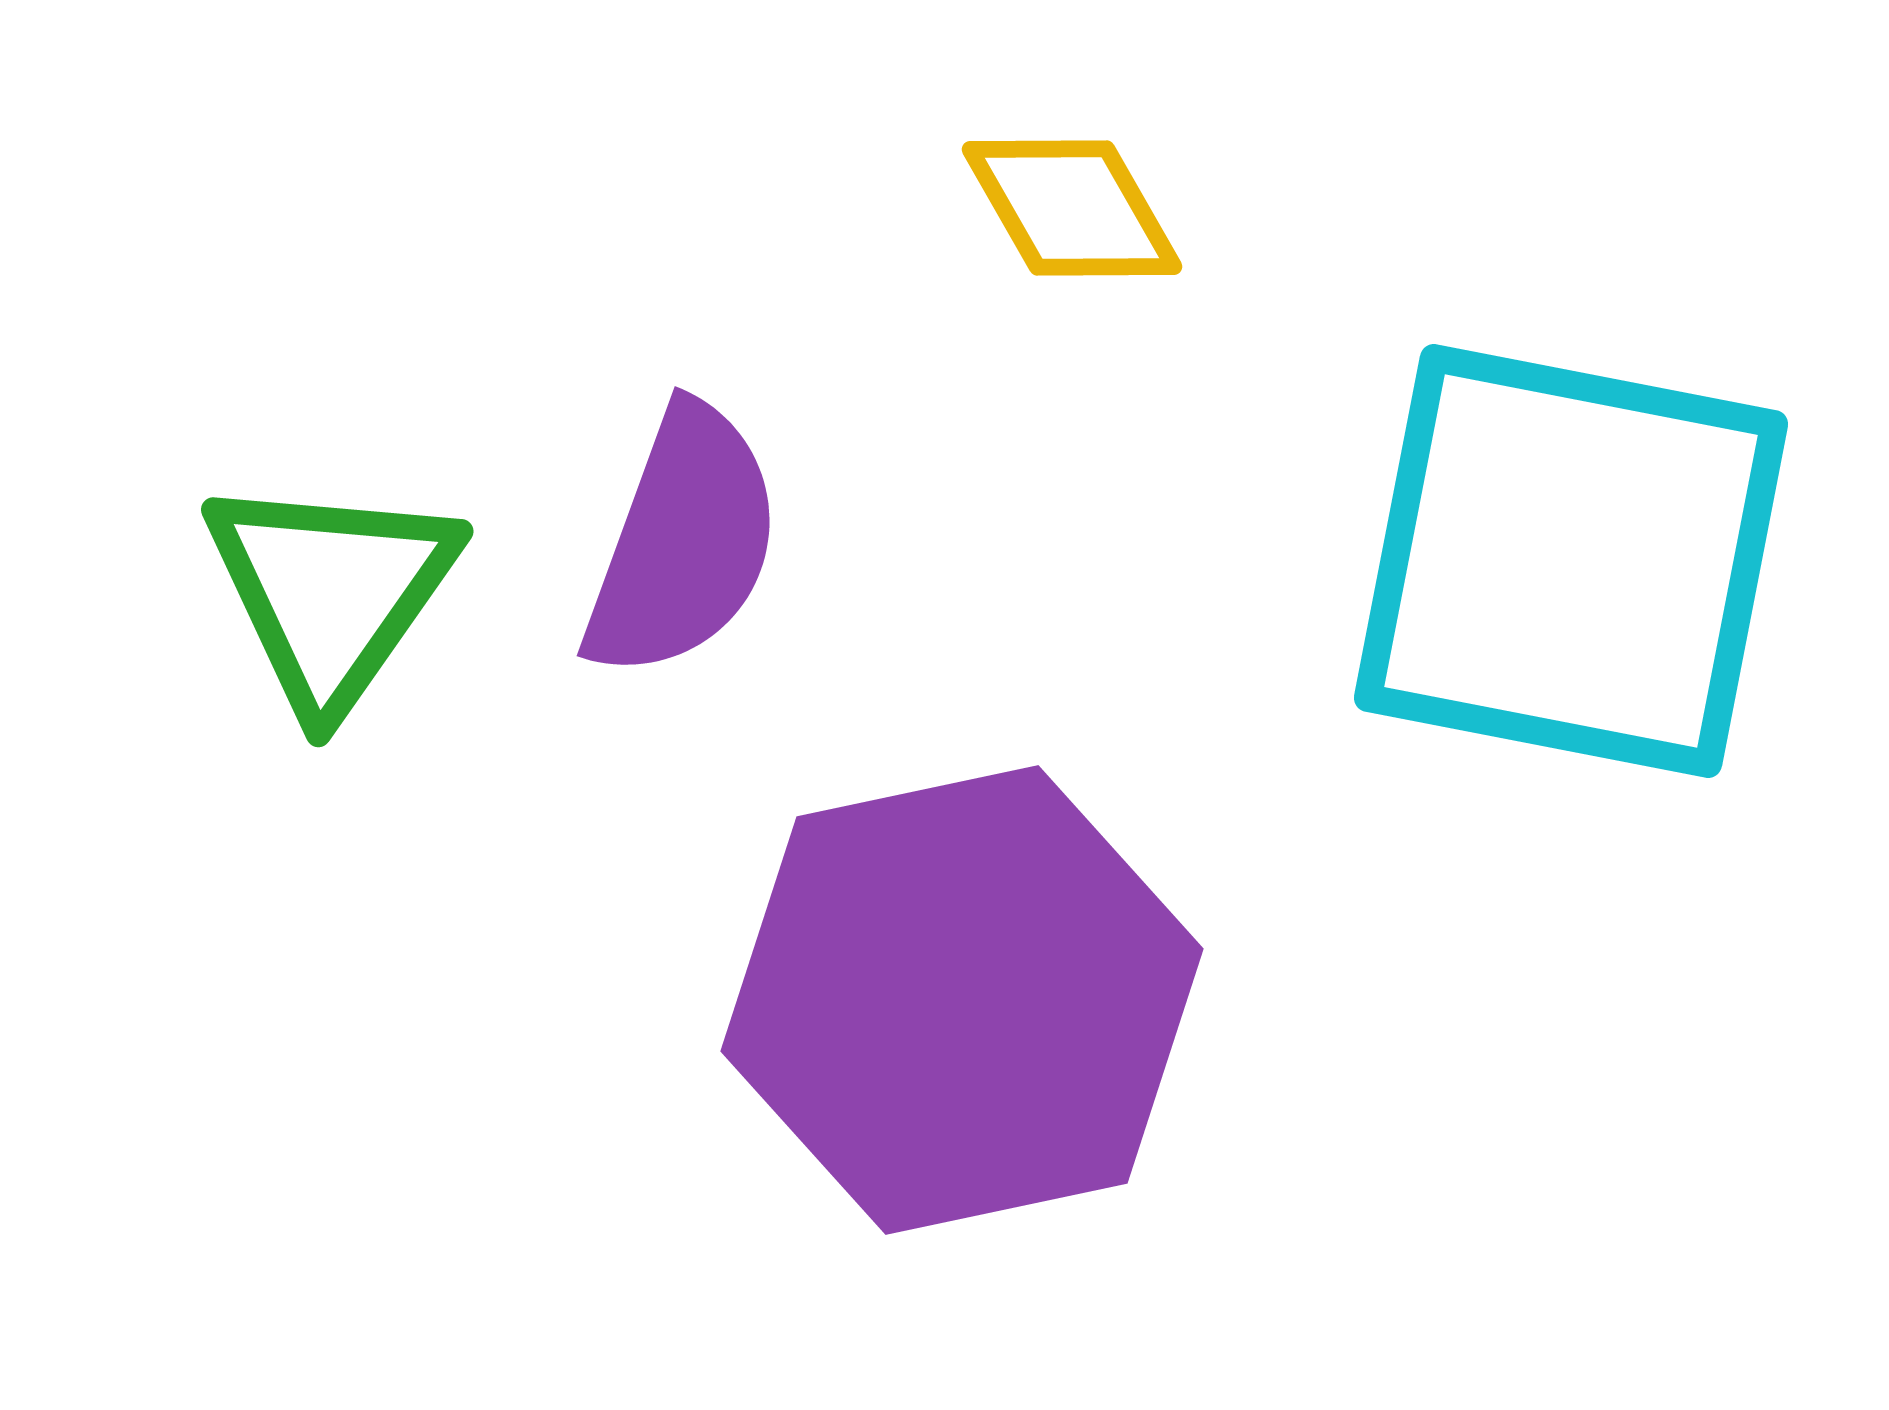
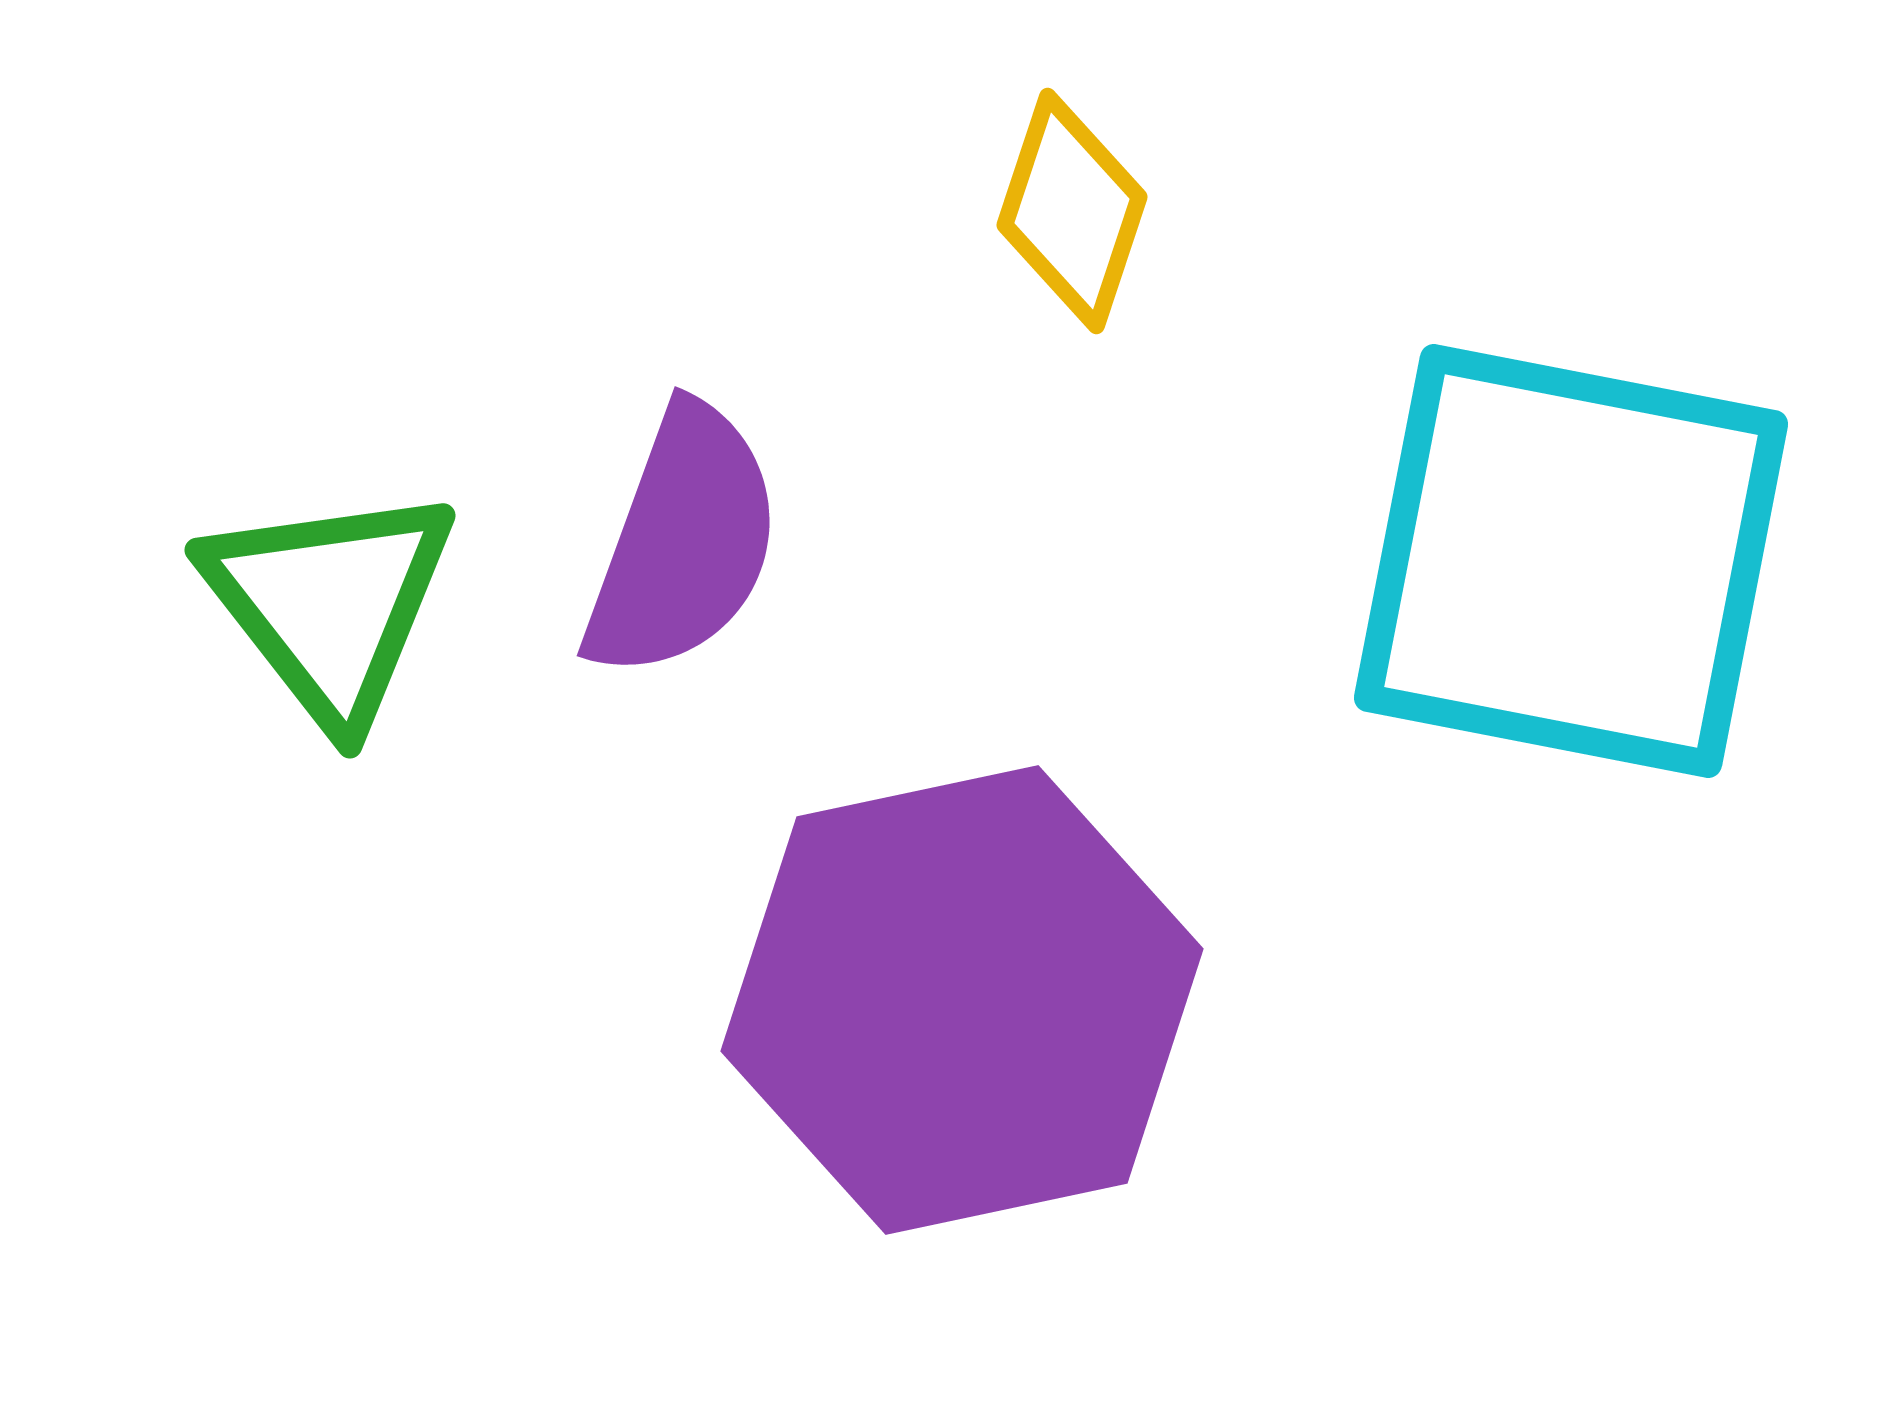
yellow diamond: moved 3 px down; rotated 48 degrees clockwise
green triangle: moved 1 px left, 12 px down; rotated 13 degrees counterclockwise
